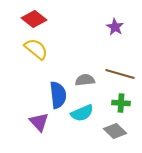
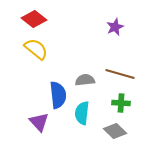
purple star: rotated 18 degrees clockwise
cyan semicircle: rotated 120 degrees clockwise
